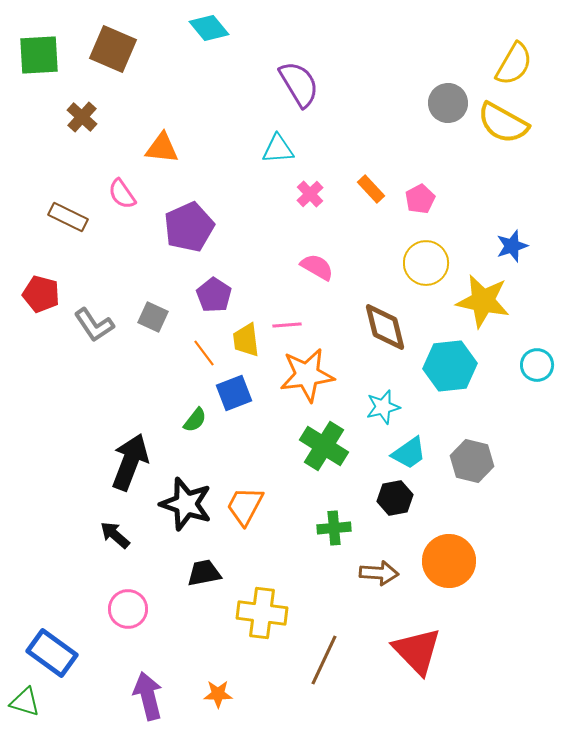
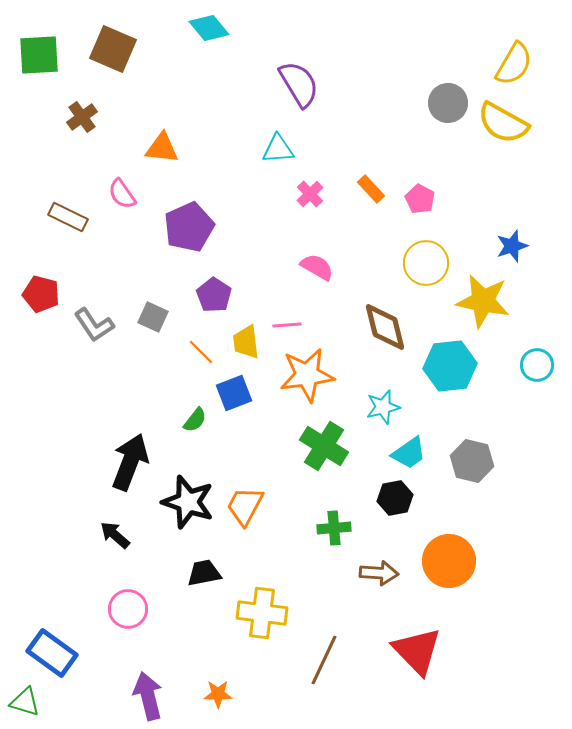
brown cross at (82, 117): rotated 12 degrees clockwise
pink pentagon at (420, 199): rotated 16 degrees counterclockwise
yellow trapezoid at (246, 340): moved 2 px down
orange line at (204, 353): moved 3 px left, 1 px up; rotated 8 degrees counterclockwise
black star at (186, 504): moved 2 px right, 2 px up
